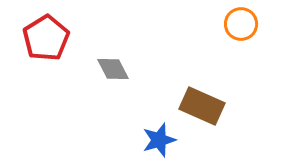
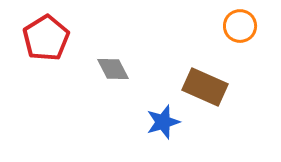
orange circle: moved 1 px left, 2 px down
brown rectangle: moved 3 px right, 19 px up
blue star: moved 4 px right, 18 px up
